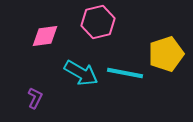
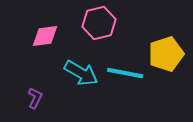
pink hexagon: moved 1 px right, 1 px down
